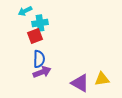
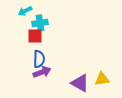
red square: rotated 21 degrees clockwise
